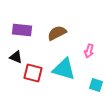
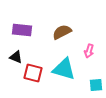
brown semicircle: moved 5 px right, 1 px up
cyan square: rotated 24 degrees counterclockwise
